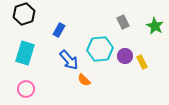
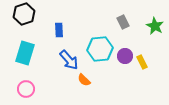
blue rectangle: rotated 32 degrees counterclockwise
